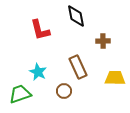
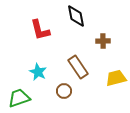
brown rectangle: rotated 10 degrees counterclockwise
yellow trapezoid: moved 1 px right; rotated 15 degrees counterclockwise
green trapezoid: moved 1 px left, 4 px down
